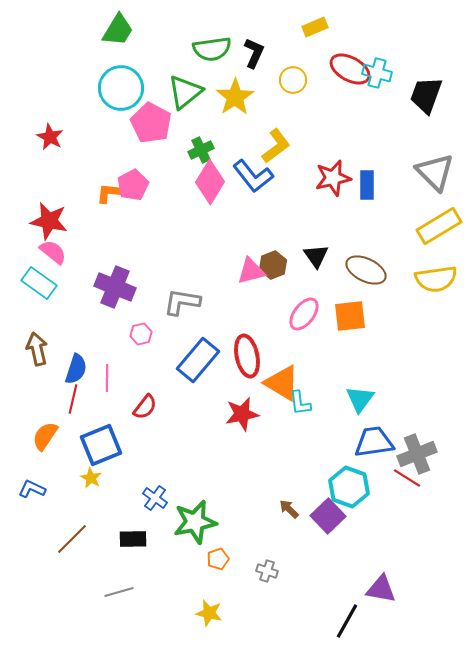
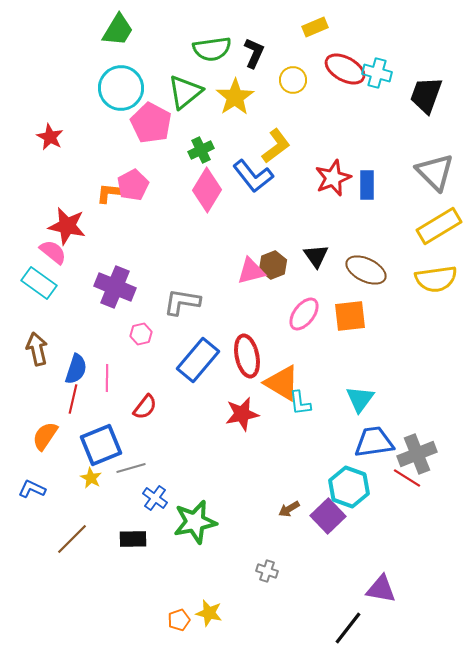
red ellipse at (350, 69): moved 5 px left
red star at (333, 178): rotated 9 degrees counterclockwise
pink diamond at (210, 182): moved 3 px left, 8 px down
red star at (49, 221): moved 18 px right, 5 px down
brown arrow at (289, 509): rotated 75 degrees counterclockwise
orange pentagon at (218, 559): moved 39 px left, 61 px down
gray line at (119, 592): moved 12 px right, 124 px up
black line at (347, 621): moved 1 px right, 7 px down; rotated 9 degrees clockwise
